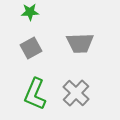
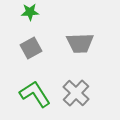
green L-shape: rotated 124 degrees clockwise
